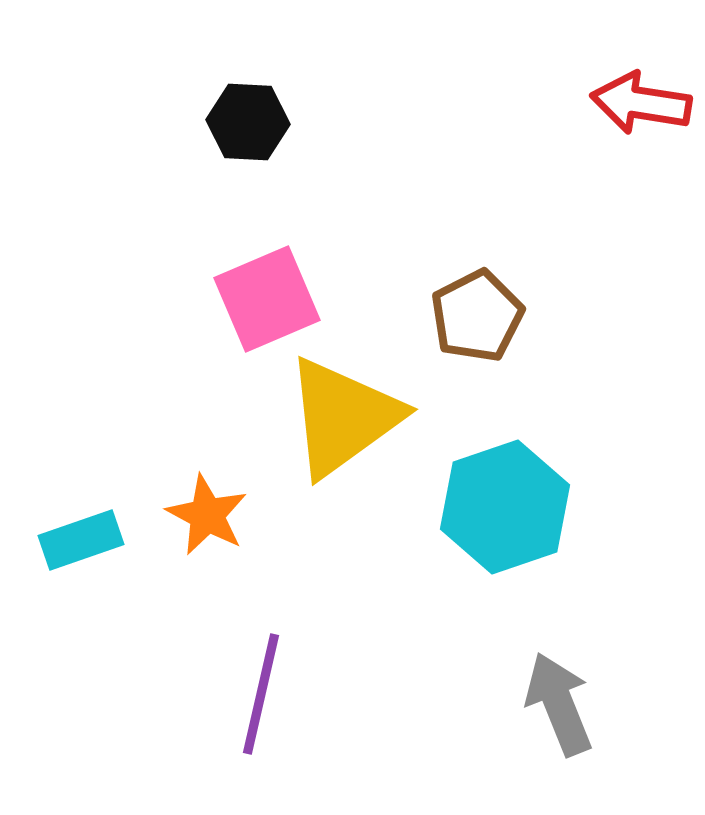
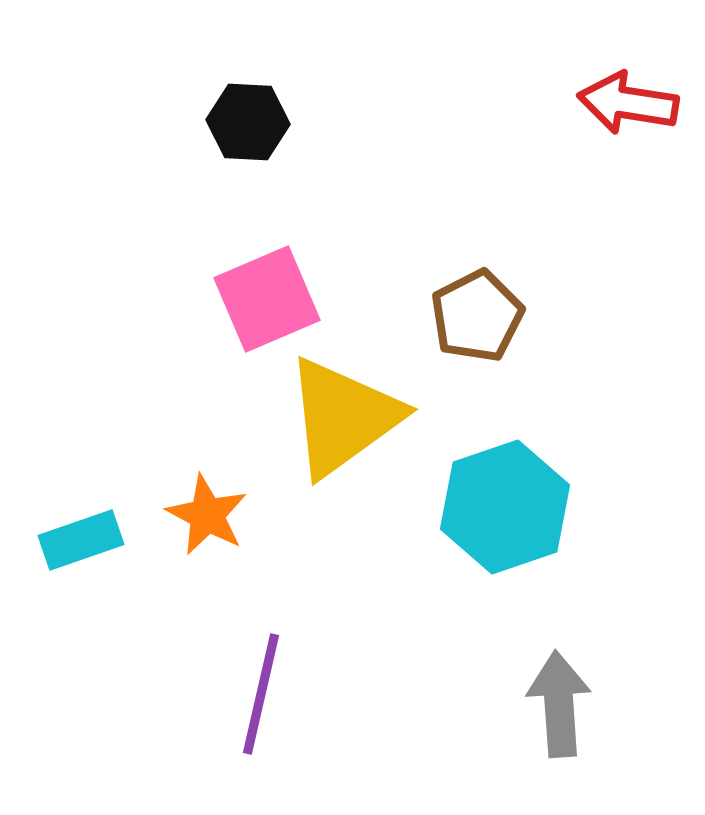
red arrow: moved 13 px left
gray arrow: rotated 18 degrees clockwise
